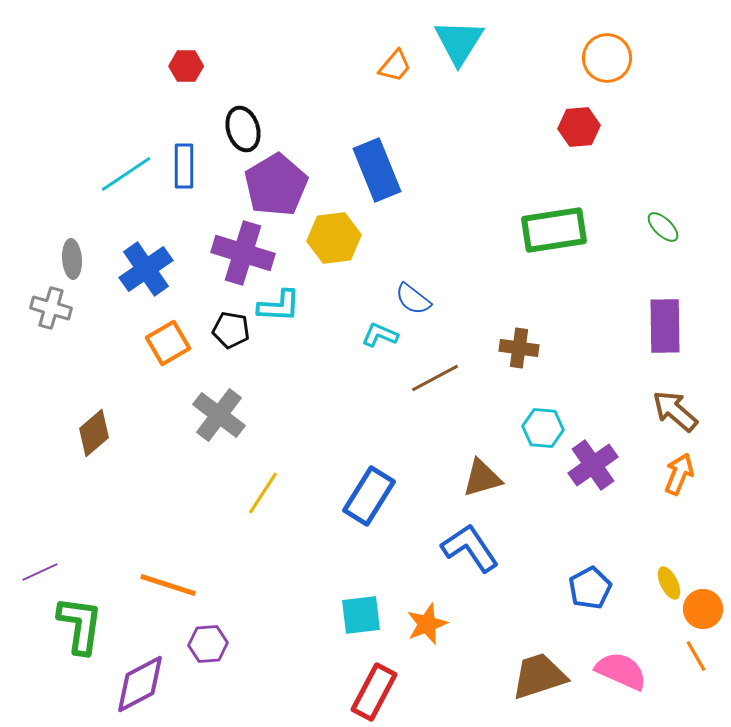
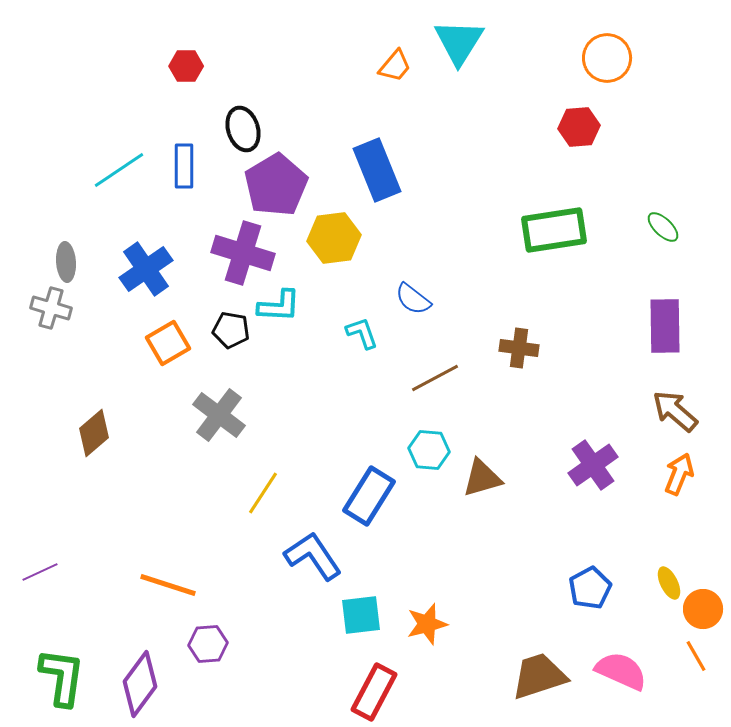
cyan line at (126, 174): moved 7 px left, 4 px up
gray ellipse at (72, 259): moved 6 px left, 3 px down
cyan L-shape at (380, 335): moved 18 px left, 2 px up; rotated 48 degrees clockwise
cyan hexagon at (543, 428): moved 114 px left, 22 px down
blue L-shape at (470, 548): moved 157 px left, 8 px down
orange star at (427, 624): rotated 6 degrees clockwise
green L-shape at (80, 625): moved 18 px left, 52 px down
purple diamond at (140, 684): rotated 26 degrees counterclockwise
